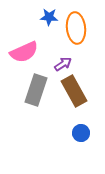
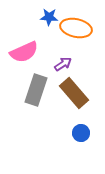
orange ellipse: rotated 72 degrees counterclockwise
brown rectangle: moved 2 px down; rotated 12 degrees counterclockwise
